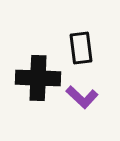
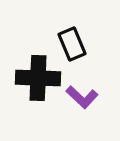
black rectangle: moved 9 px left, 4 px up; rotated 16 degrees counterclockwise
